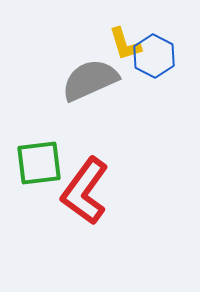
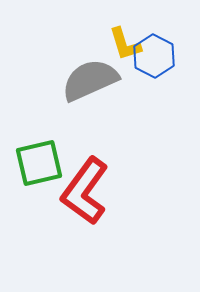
green square: rotated 6 degrees counterclockwise
